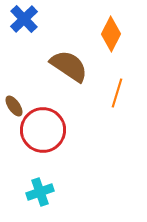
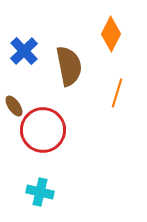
blue cross: moved 32 px down
brown semicircle: rotated 45 degrees clockwise
cyan cross: rotated 32 degrees clockwise
